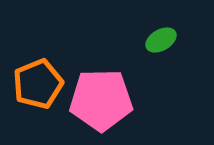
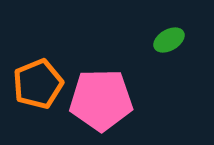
green ellipse: moved 8 px right
